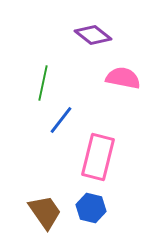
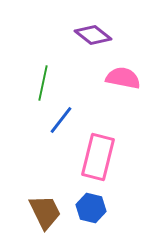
brown trapezoid: rotated 9 degrees clockwise
